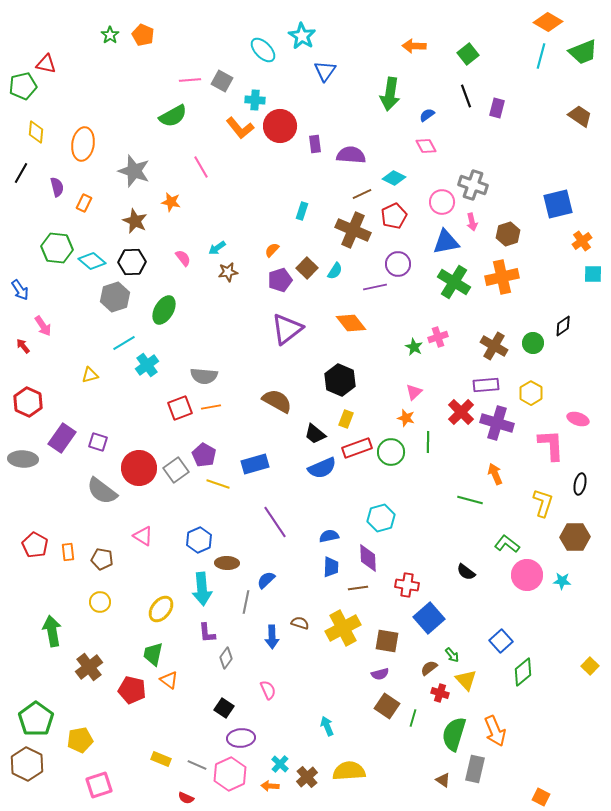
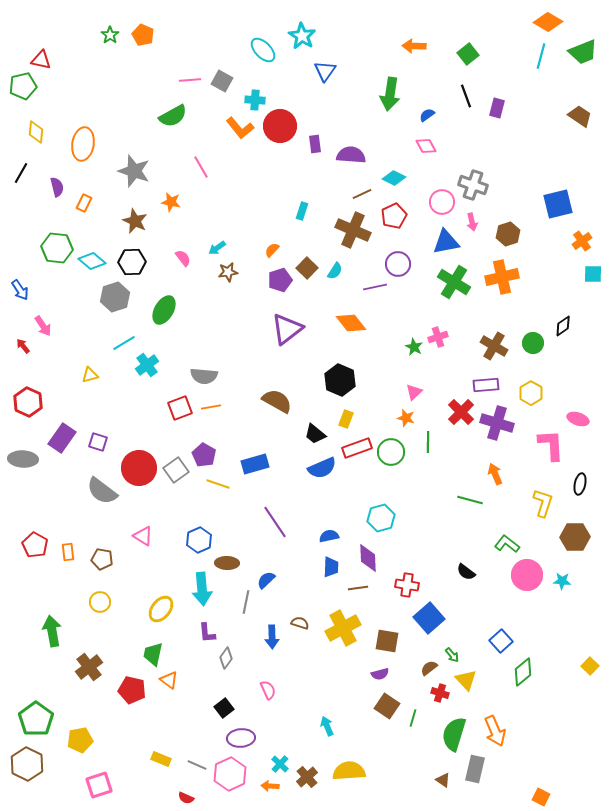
red triangle at (46, 64): moved 5 px left, 4 px up
black square at (224, 708): rotated 18 degrees clockwise
